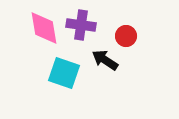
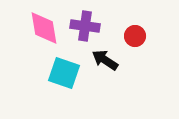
purple cross: moved 4 px right, 1 px down
red circle: moved 9 px right
